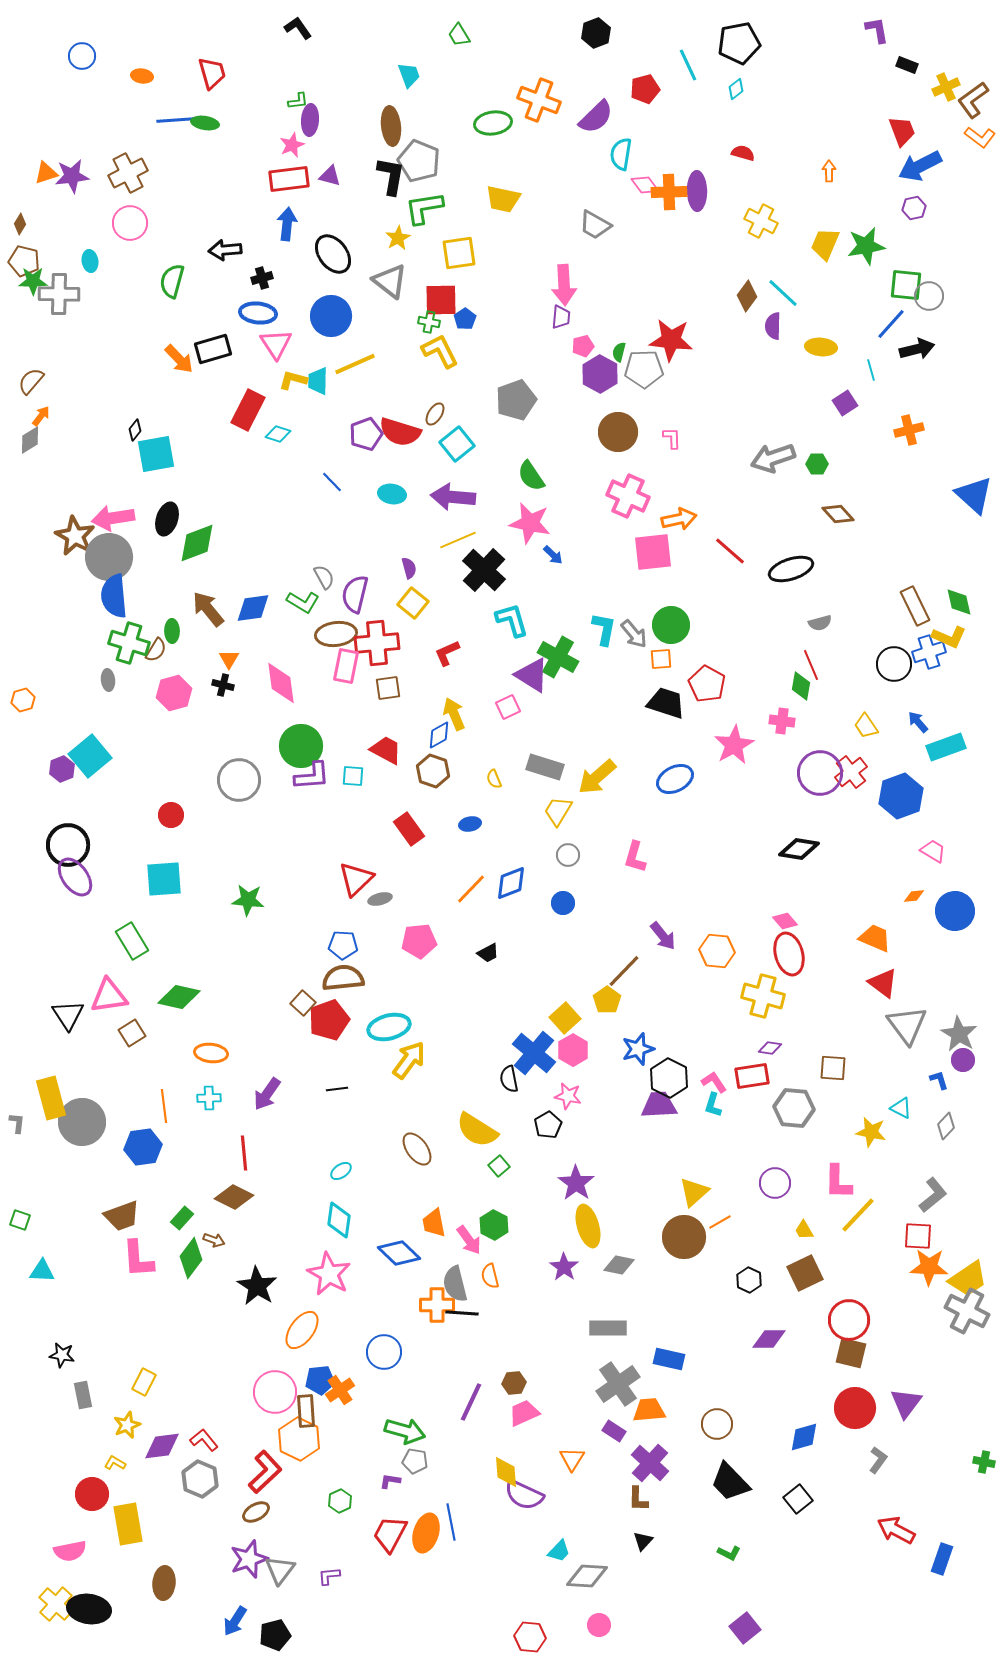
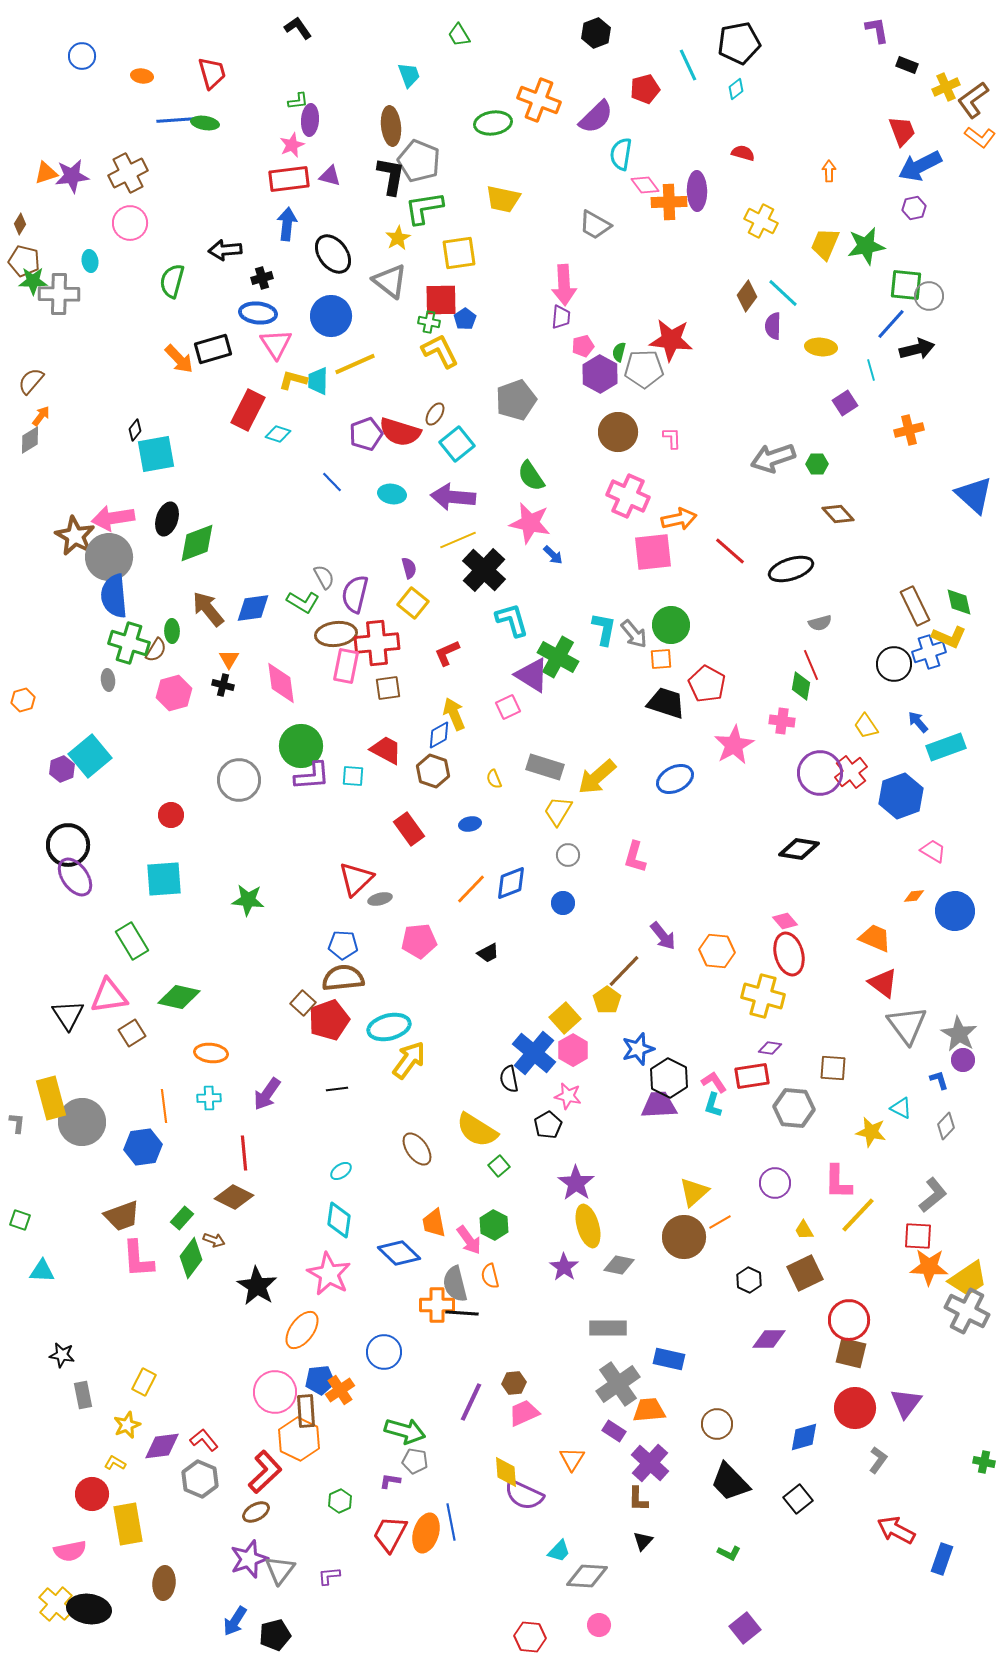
orange cross at (669, 192): moved 10 px down
